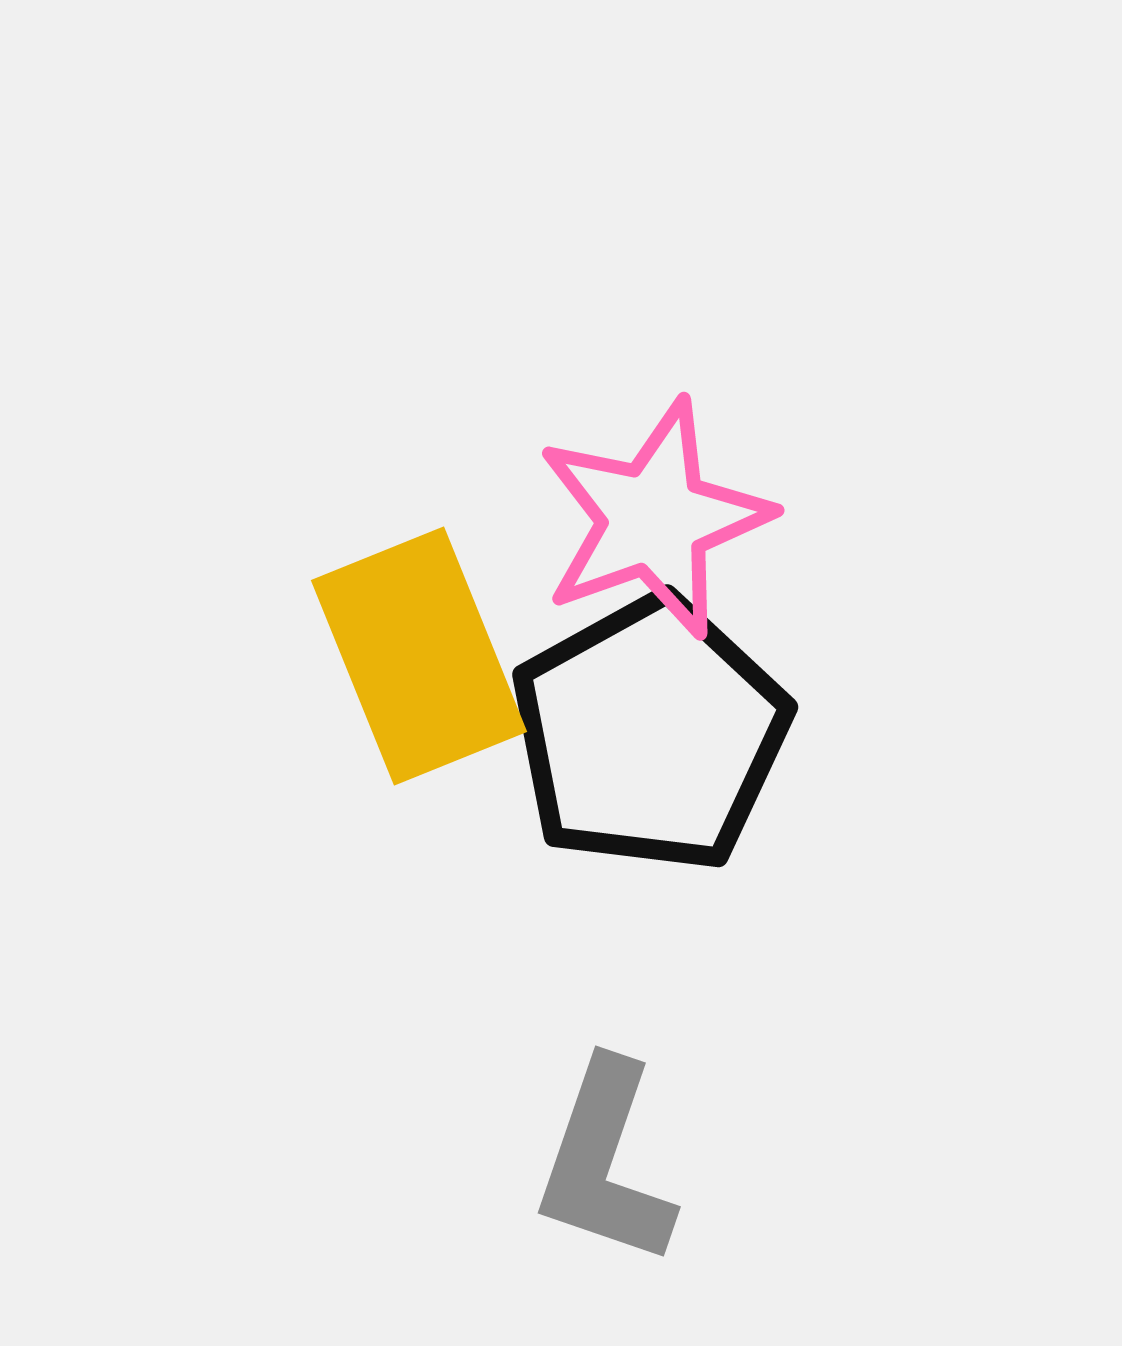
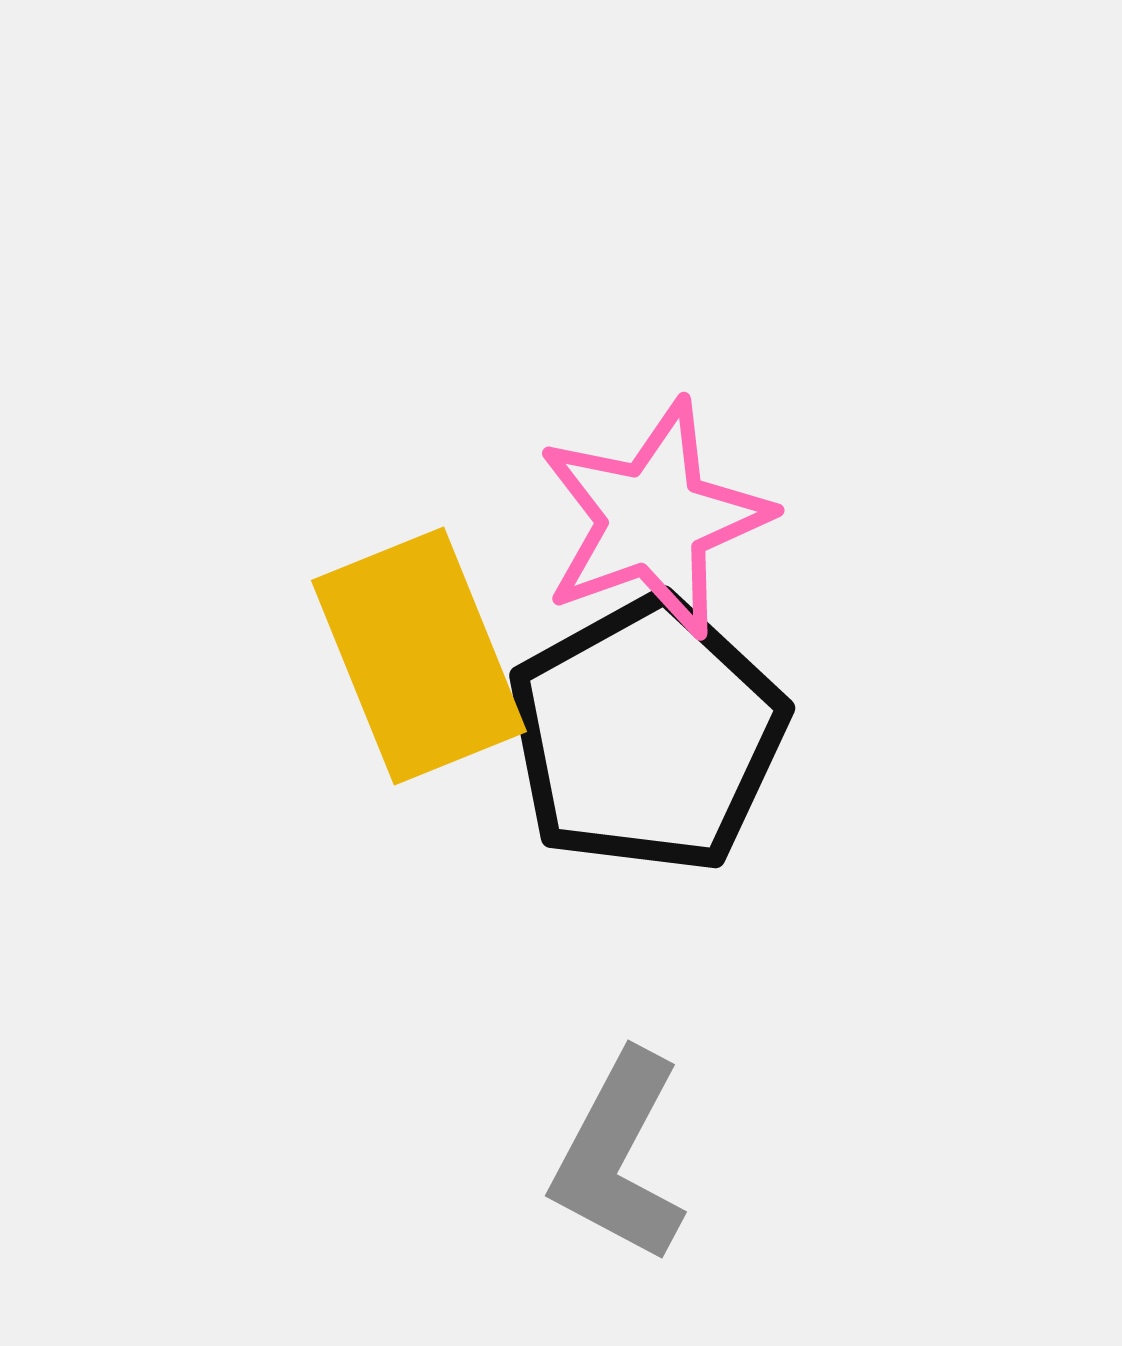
black pentagon: moved 3 px left, 1 px down
gray L-shape: moved 14 px right, 6 px up; rotated 9 degrees clockwise
